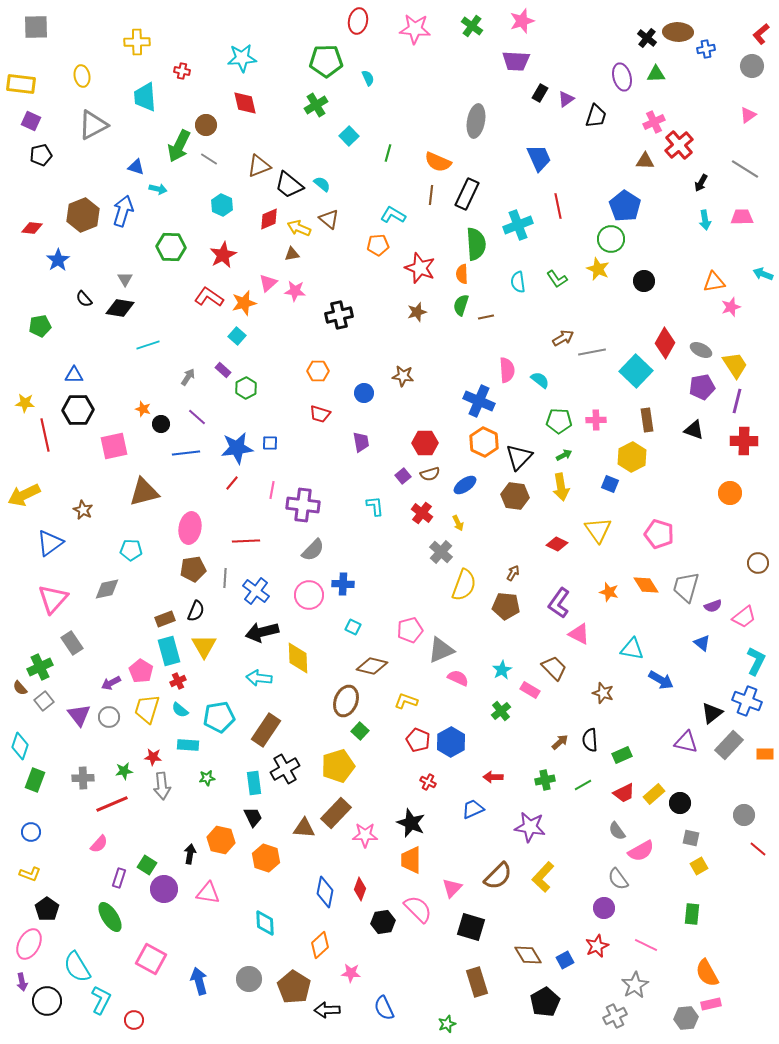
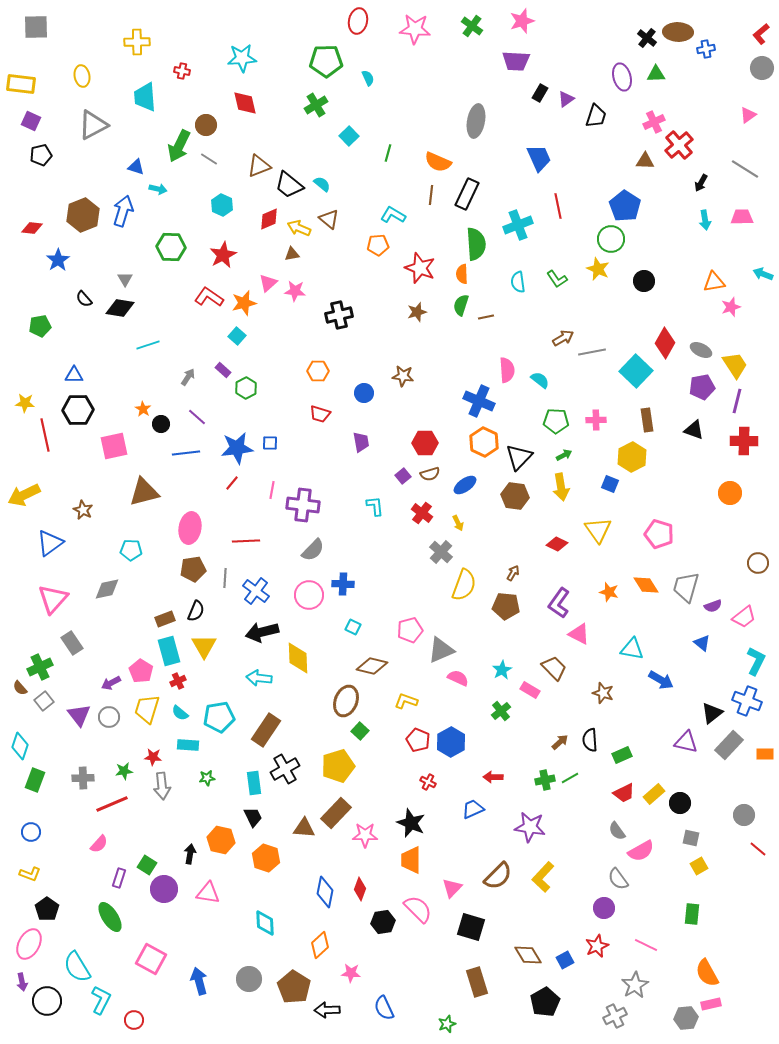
gray circle at (752, 66): moved 10 px right, 2 px down
orange star at (143, 409): rotated 14 degrees clockwise
green pentagon at (559, 421): moved 3 px left
cyan semicircle at (180, 710): moved 3 px down
green line at (583, 785): moved 13 px left, 7 px up
